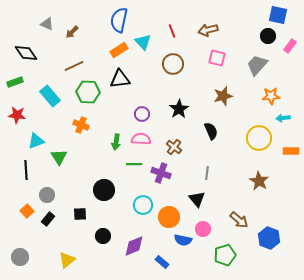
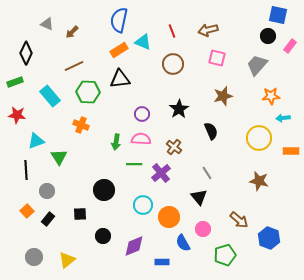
cyan triangle at (143, 42): rotated 24 degrees counterclockwise
black diamond at (26, 53): rotated 60 degrees clockwise
purple cross at (161, 173): rotated 30 degrees clockwise
gray line at (207, 173): rotated 40 degrees counterclockwise
brown star at (259, 181): rotated 18 degrees counterclockwise
gray circle at (47, 195): moved 4 px up
black triangle at (197, 199): moved 2 px right, 2 px up
blue semicircle at (183, 240): moved 3 px down; rotated 48 degrees clockwise
gray circle at (20, 257): moved 14 px right
blue rectangle at (162, 262): rotated 40 degrees counterclockwise
